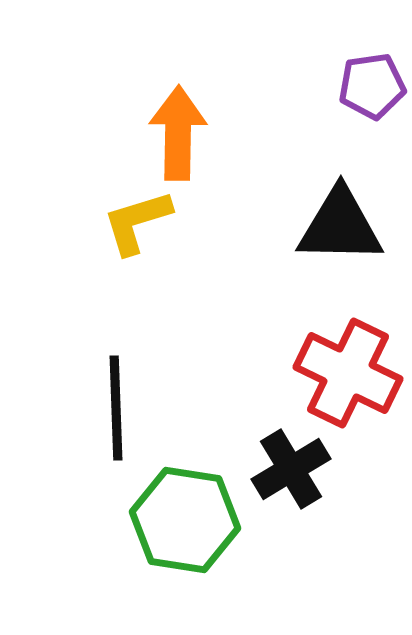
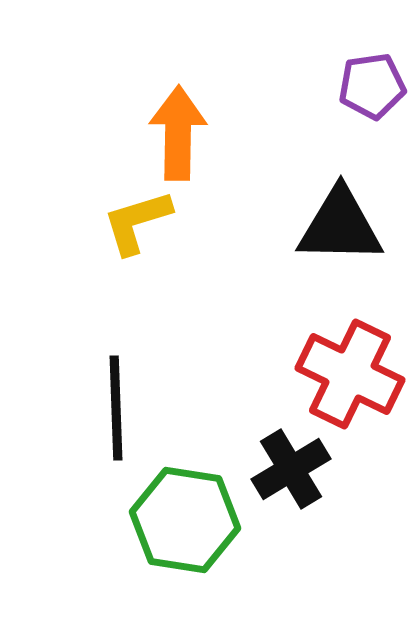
red cross: moved 2 px right, 1 px down
